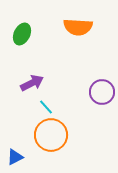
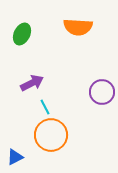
cyan line: moved 1 px left; rotated 14 degrees clockwise
